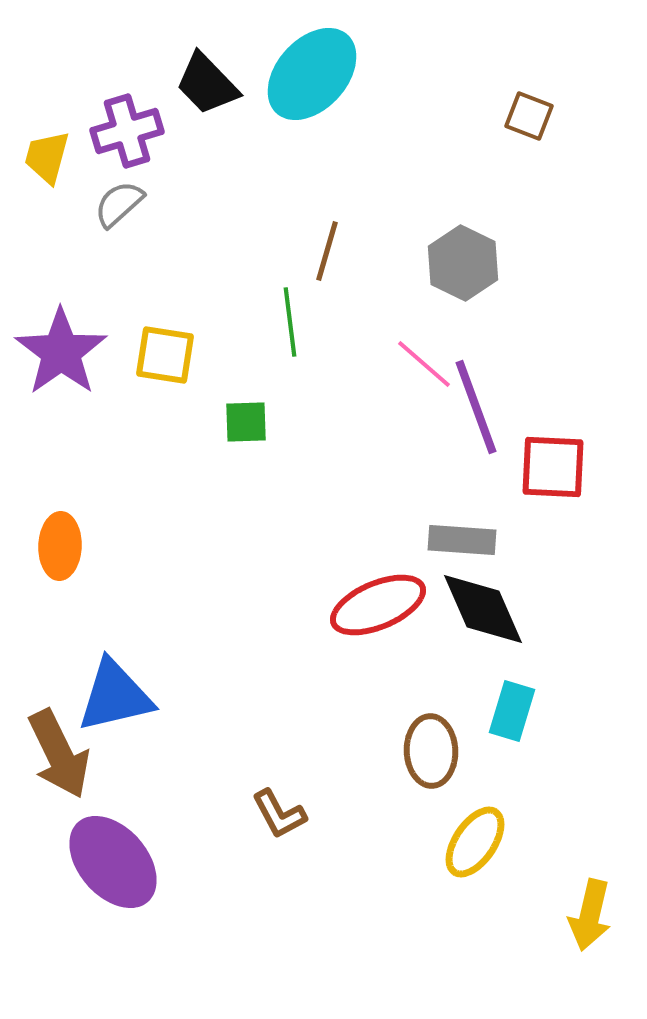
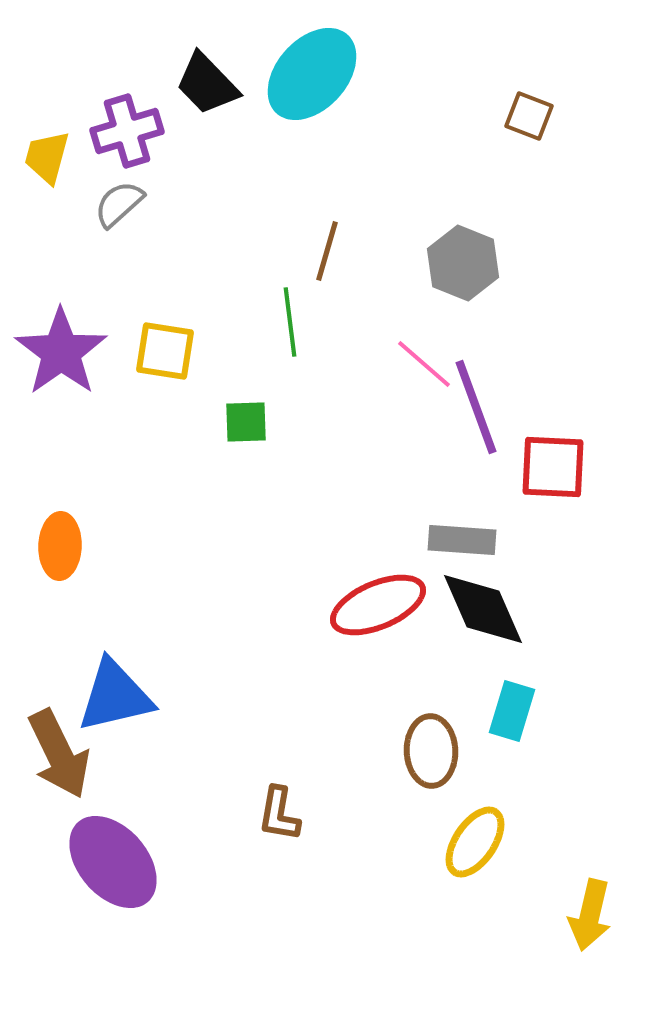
gray hexagon: rotated 4 degrees counterclockwise
yellow square: moved 4 px up
brown L-shape: rotated 38 degrees clockwise
